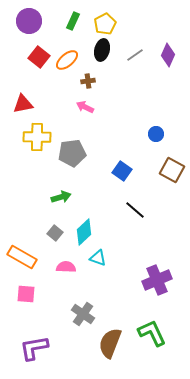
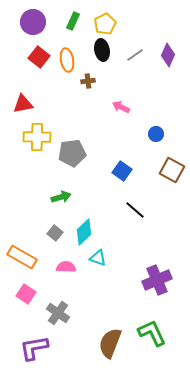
purple circle: moved 4 px right, 1 px down
black ellipse: rotated 25 degrees counterclockwise
orange ellipse: rotated 60 degrees counterclockwise
pink arrow: moved 36 px right
pink square: rotated 30 degrees clockwise
gray cross: moved 25 px left, 1 px up
